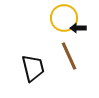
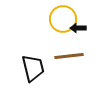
yellow circle: moved 1 px left, 1 px down
brown line: rotated 72 degrees counterclockwise
